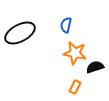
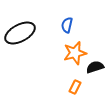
blue semicircle: moved 1 px right
orange star: rotated 25 degrees counterclockwise
